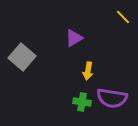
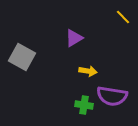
gray square: rotated 12 degrees counterclockwise
yellow arrow: rotated 90 degrees counterclockwise
purple semicircle: moved 2 px up
green cross: moved 2 px right, 3 px down
